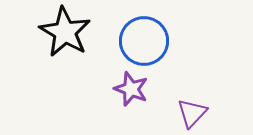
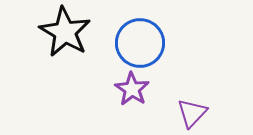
blue circle: moved 4 px left, 2 px down
purple star: moved 1 px right; rotated 12 degrees clockwise
